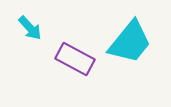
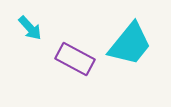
cyan trapezoid: moved 2 px down
